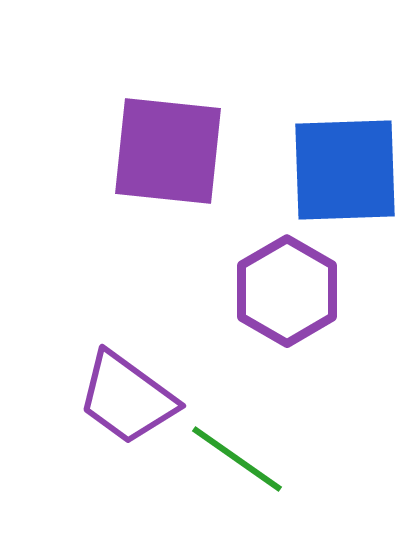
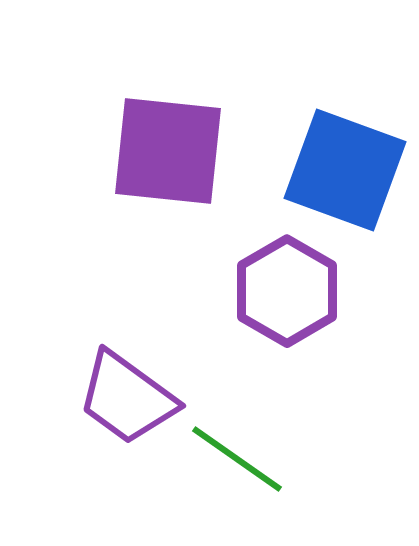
blue square: rotated 22 degrees clockwise
